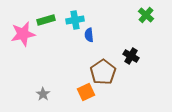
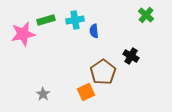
blue semicircle: moved 5 px right, 4 px up
